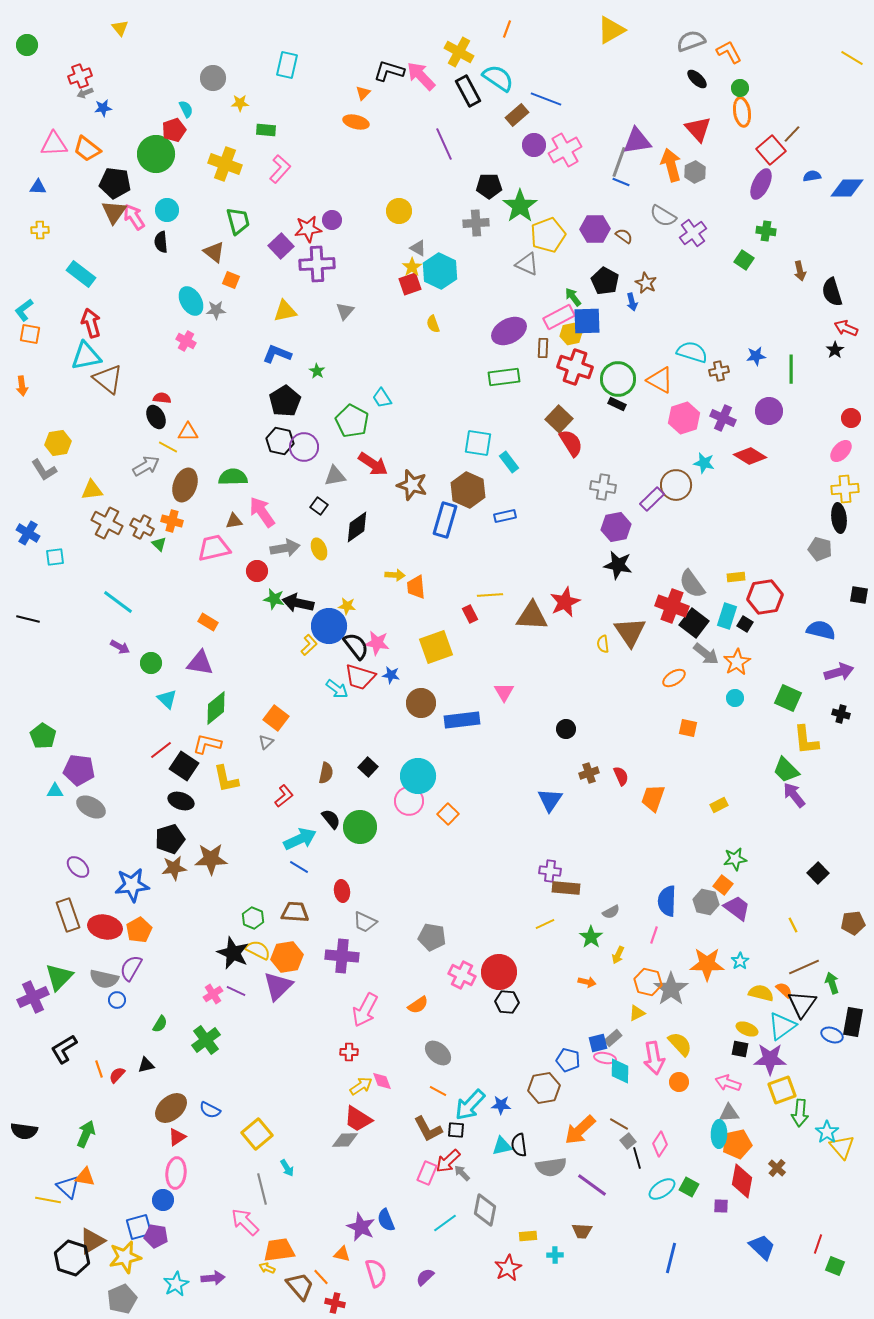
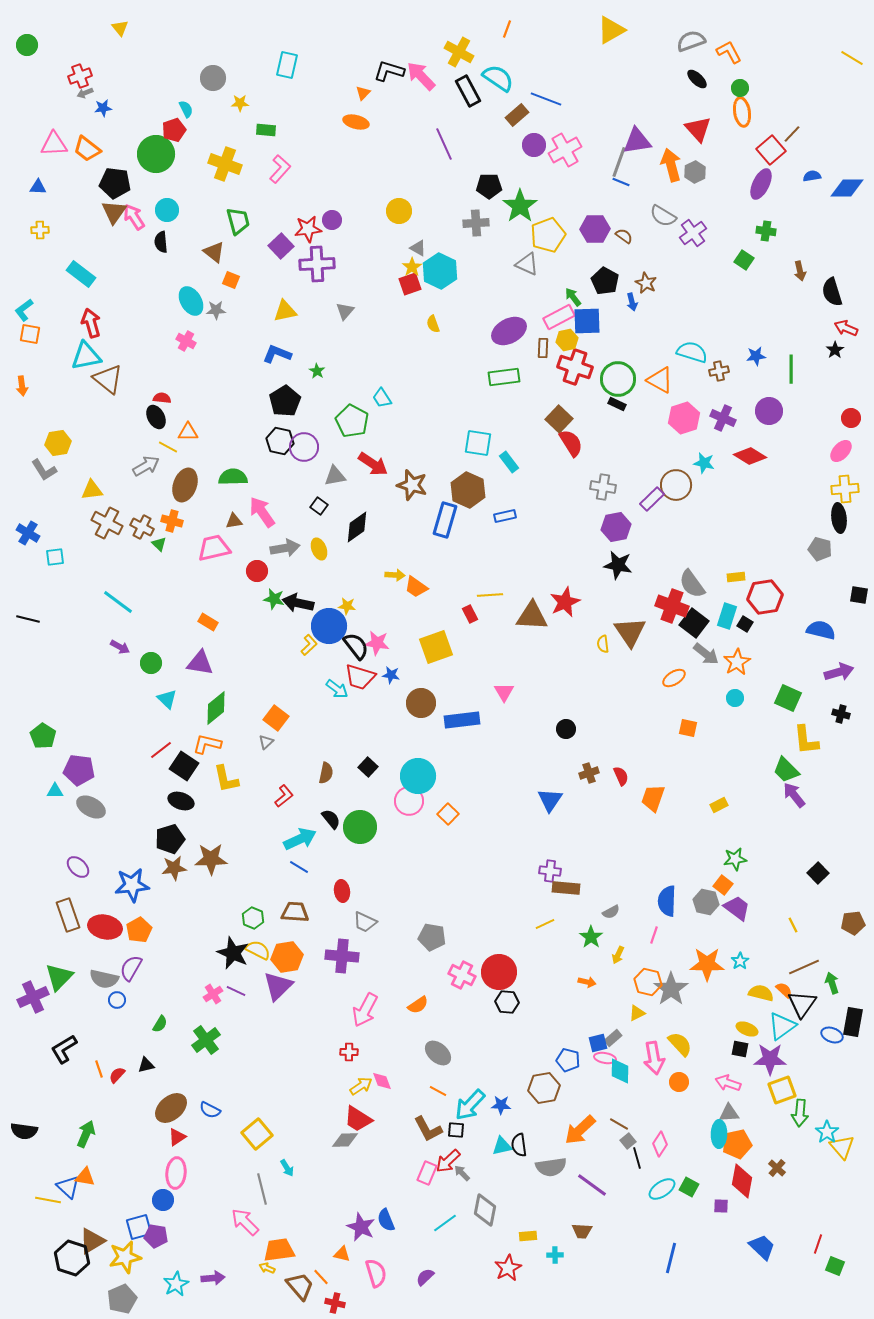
yellow hexagon at (571, 334): moved 4 px left, 6 px down
orange trapezoid at (416, 587): rotated 50 degrees counterclockwise
